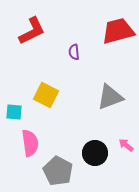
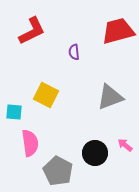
pink arrow: moved 1 px left
